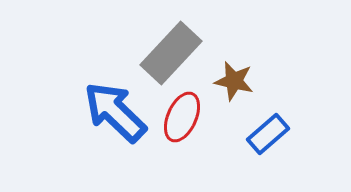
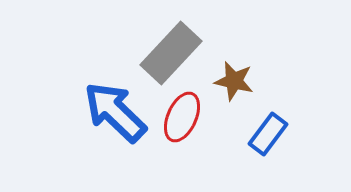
blue rectangle: rotated 12 degrees counterclockwise
